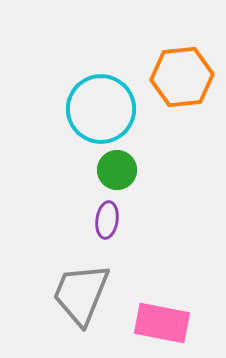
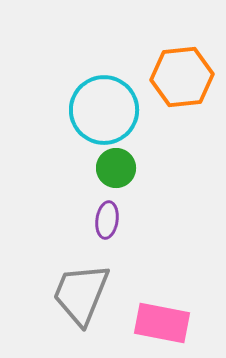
cyan circle: moved 3 px right, 1 px down
green circle: moved 1 px left, 2 px up
